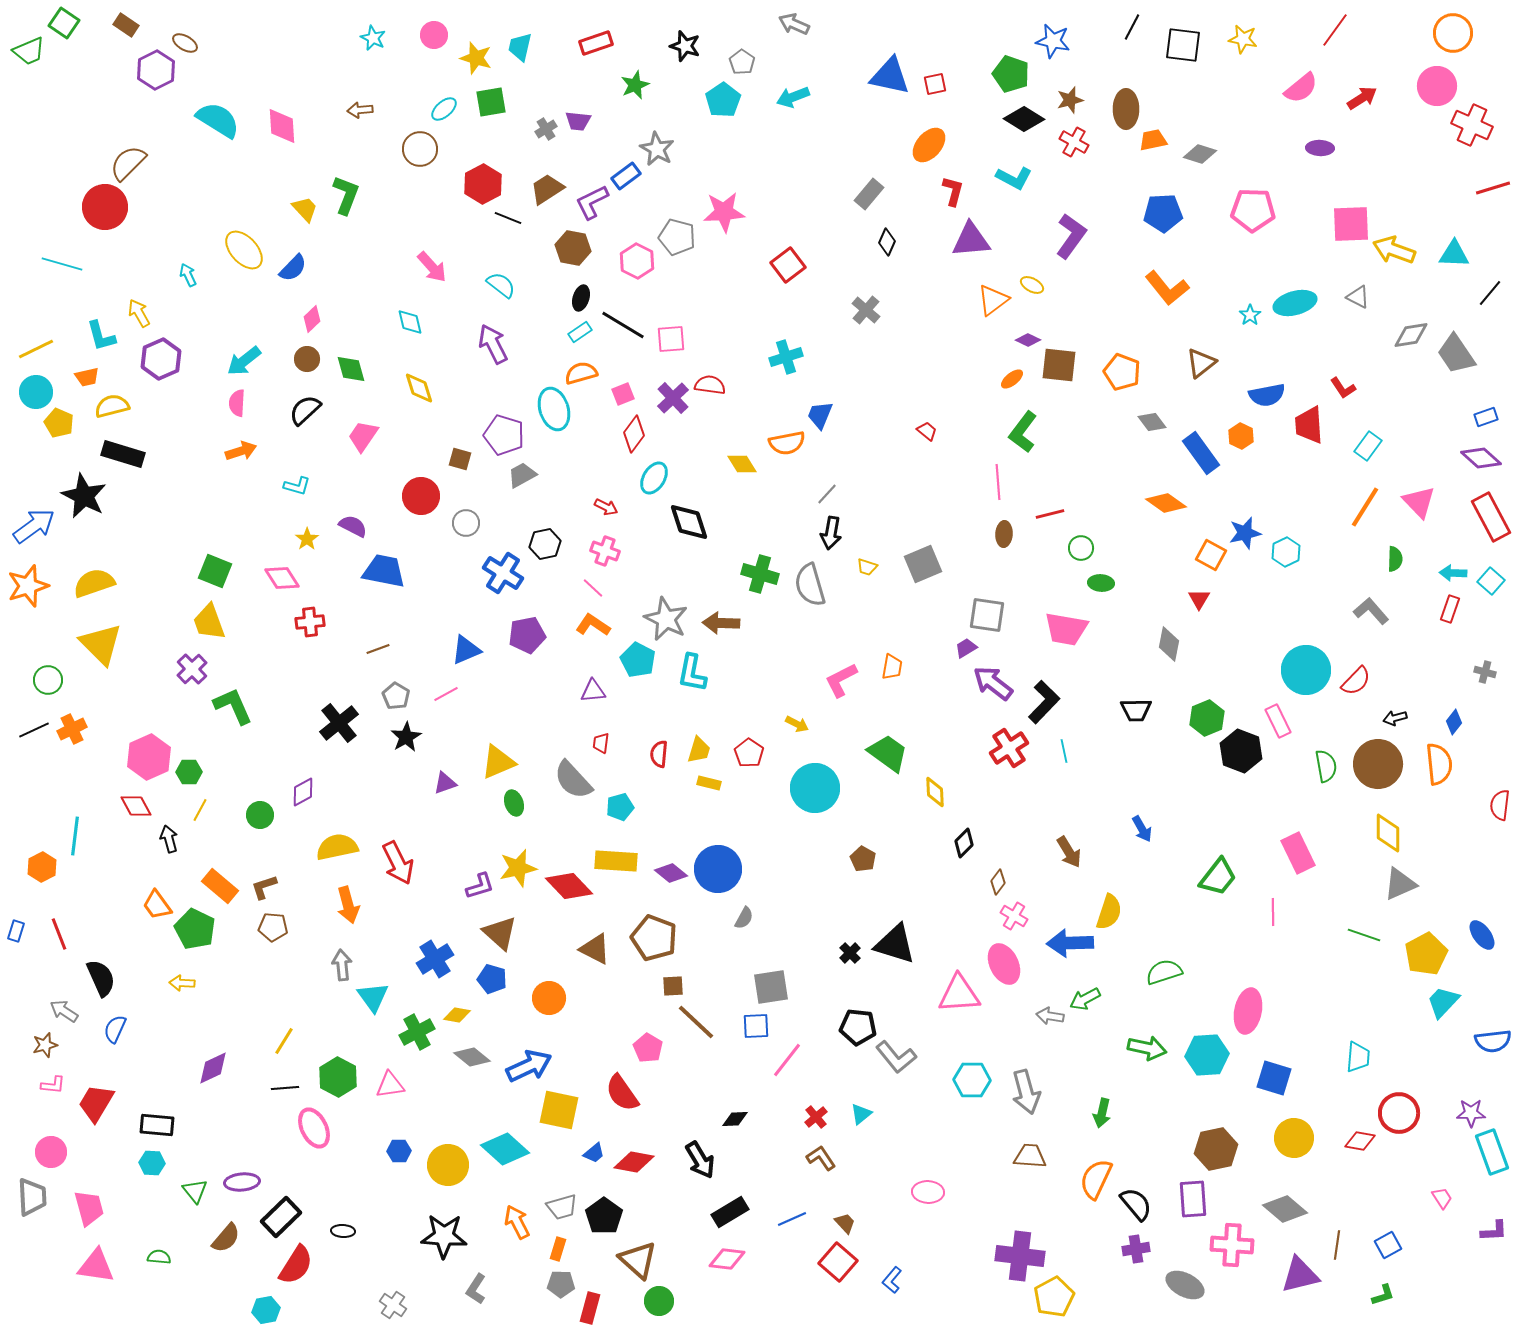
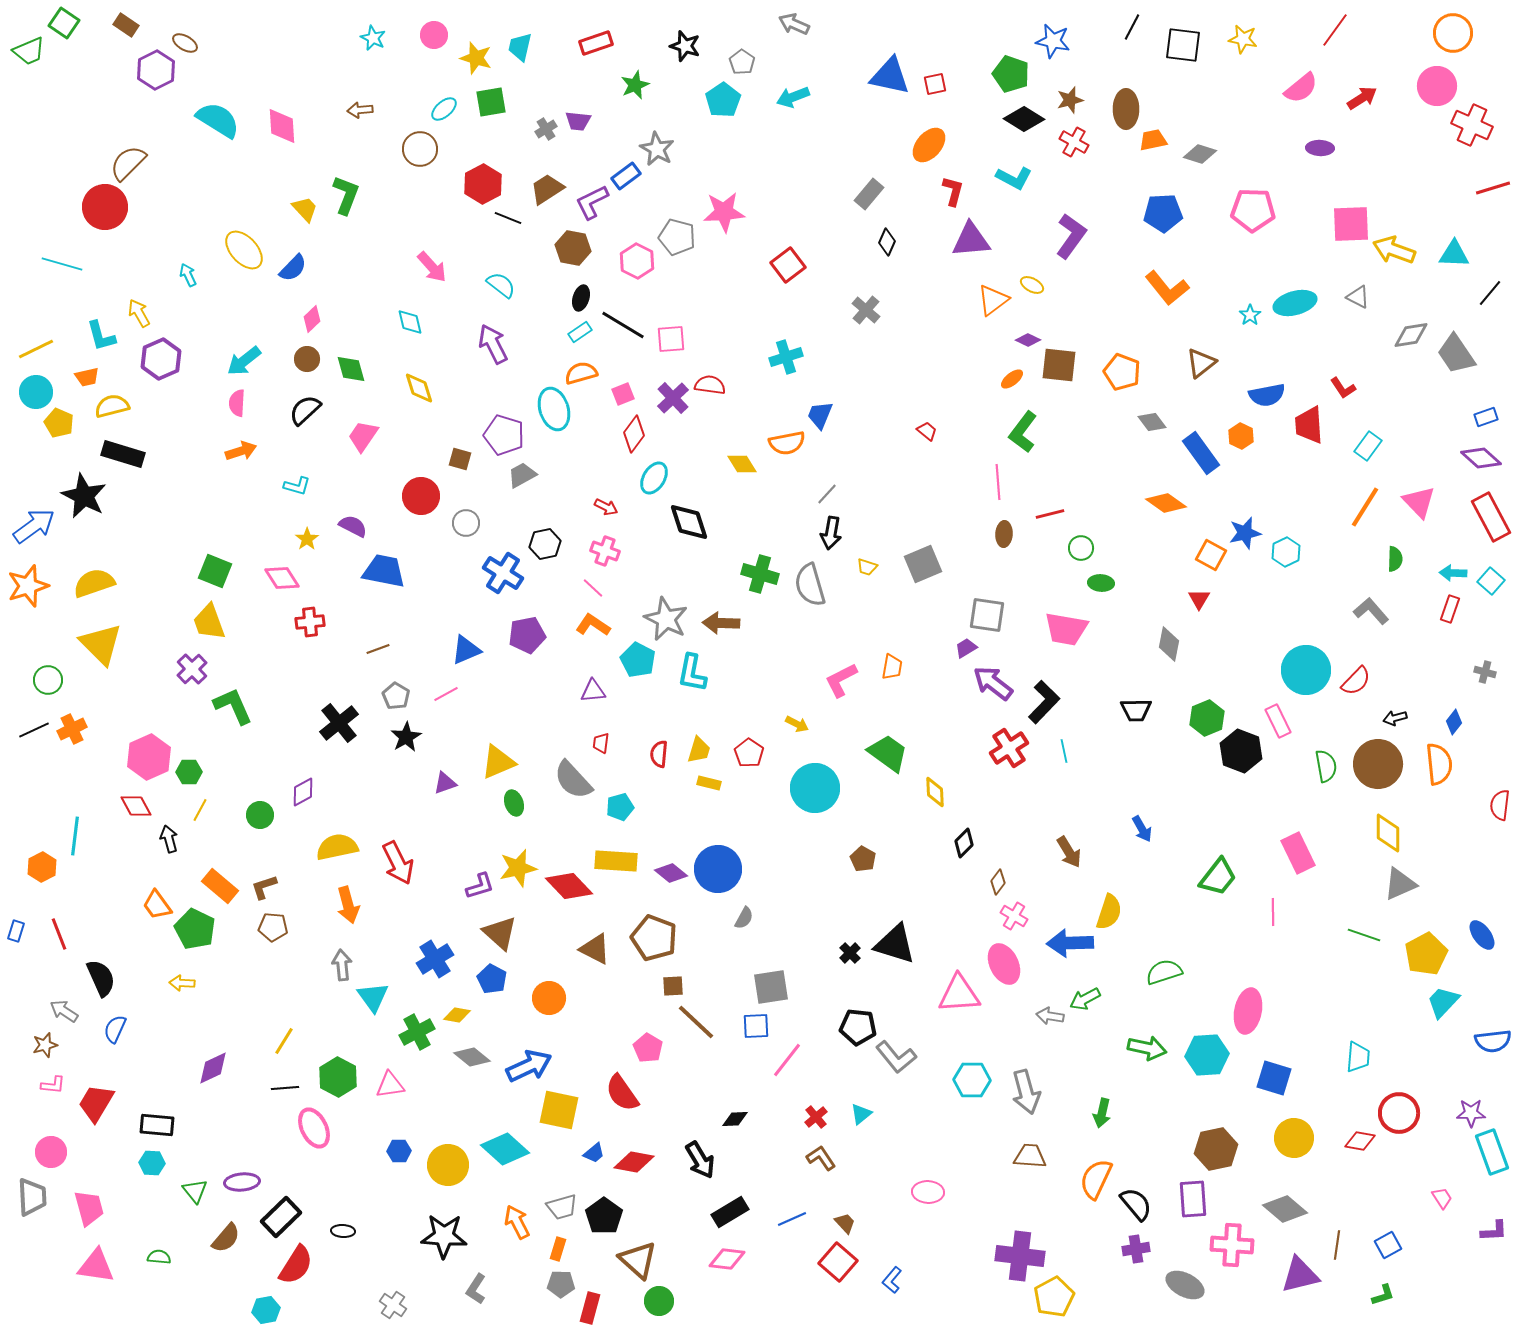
blue pentagon at (492, 979): rotated 12 degrees clockwise
